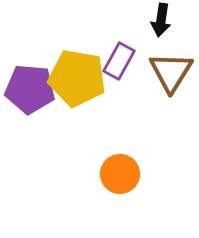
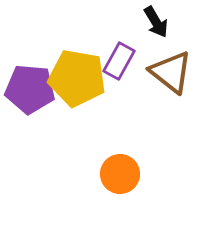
black arrow: moved 5 px left, 2 px down; rotated 40 degrees counterclockwise
brown triangle: rotated 24 degrees counterclockwise
